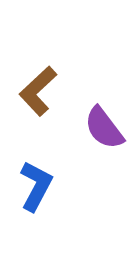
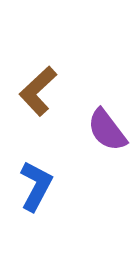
purple semicircle: moved 3 px right, 2 px down
